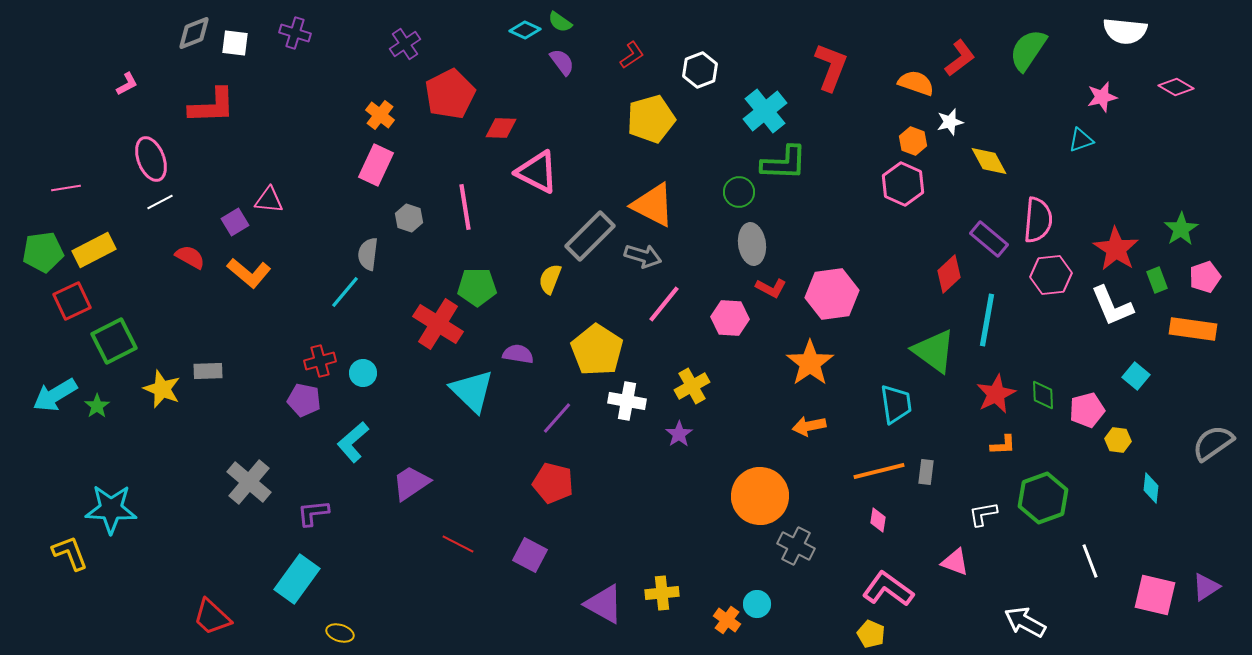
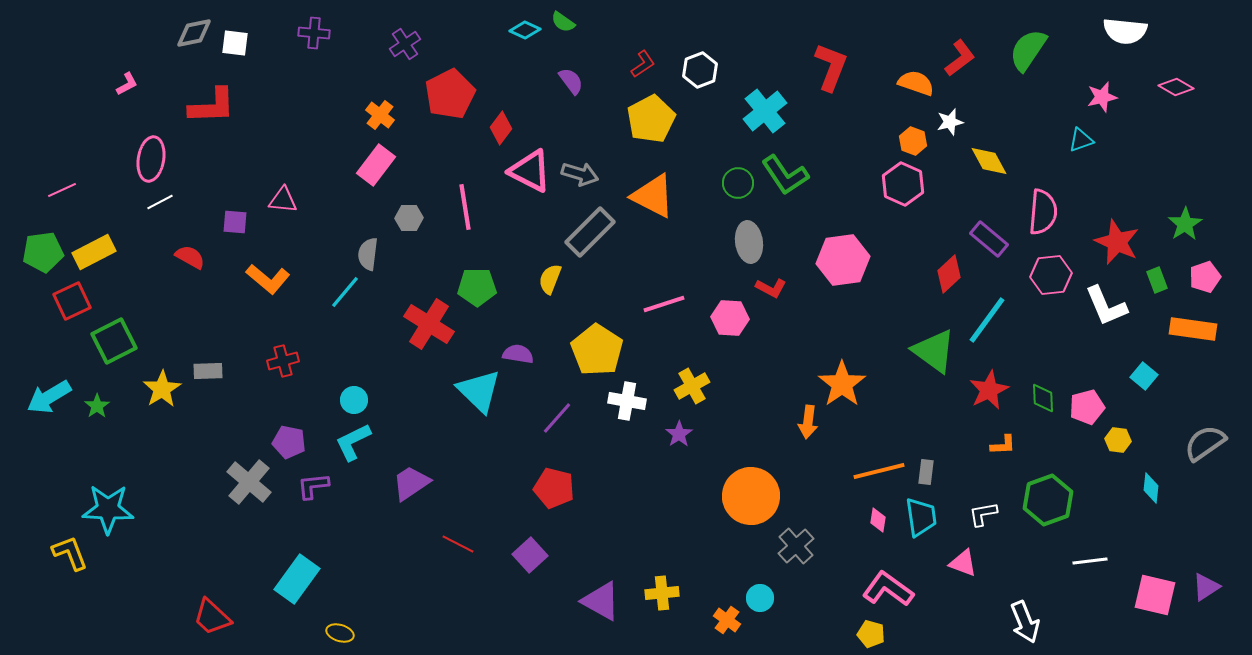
green semicircle at (560, 22): moved 3 px right
gray diamond at (194, 33): rotated 9 degrees clockwise
purple cross at (295, 33): moved 19 px right; rotated 12 degrees counterclockwise
red L-shape at (632, 55): moved 11 px right, 9 px down
purple semicircle at (562, 62): moved 9 px right, 19 px down
yellow pentagon at (651, 119): rotated 12 degrees counterclockwise
red diamond at (501, 128): rotated 56 degrees counterclockwise
pink ellipse at (151, 159): rotated 30 degrees clockwise
green L-shape at (784, 163): moved 1 px right, 12 px down; rotated 54 degrees clockwise
pink rectangle at (376, 165): rotated 12 degrees clockwise
pink triangle at (537, 172): moved 7 px left, 1 px up
pink line at (66, 188): moved 4 px left, 2 px down; rotated 16 degrees counterclockwise
green circle at (739, 192): moved 1 px left, 9 px up
pink triangle at (269, 200): moved 14 px right
orange triangle at (653, 205): moved 9 px up
gray hexagon at (409, 218): rotated 20 degrees counterclockwise
pink semicircle at (1038, 220): moved 5 px right, 8 px up
purple square at (235, 222): rotated 36 degrees clockwise
green star at (1181, 229): moved 4 px right, 5 px up
gray rectangle at (590, 236): moved 4 px up
gray ellipse at (752, 244): moved 3 px left, 2 px up
red star at (1116, 249): moved 1 px right, 7 px up; rotated 9 degrees counterclockwise
yellow rectangle at (94, 250): moved 2 px down
gray arrow at (643, 256): moved 63 px left, 82 px up
orange L-shape at (249, 273): moved 19 px right, 6 px down
pink hexagon at (832, 294): moved 11 px right, 34 px up
pink line at (664, 304): rotated 33 degrees clockwise
white L-shape at (1112, 306): moved 6 px left
cyan line at (987, 320): rotated 26 degrees clockwise
red cross at (438, 324): moved 9 px left
red cross at (320, 361): moved 37 px left
orange star at (810, 363): moved 32 px right, 21 px down
cyan circle at (363, 373): moved 9 px left, 27 px down
cyan square at (1136, 376): moved 8 px right
yellow star at (162, 389): rotated 18 degrees clockwise
cyan triangle at (472, 391): moved 7 px right
red star at (996, 394): moved 7 px left, 4 px up
cyan arrow at (55, 395): moved 6 px left, 2 px down
green diamond at (1043, 395): moved 3 px down
purple pentagon at (304, 400): moved 15 px left, 42 px down
cyan trapezoid at (896, 404): moved 25 px right, 113 px down
pink pentagon at (1087, 410): moved 3 px up
orange arrow at (809, 426): moved 1 px left, 4 px up; rotated 72 degrees counterclockwise
cyan L-shape at (353, 442): rotated 15 degrees clockwise
gray semicircle at (1213, 443): moved 8 px left
red pentagon at (553, 483): moved 1 px right, 5 px down
orange circle at (760, 496): moved 9 px left
green hexagon at (1043, 498): moved 5 px right, 2 px down
cyan star at (111, 509): moved 3 px left
purple L-shape at (313, 513): moved 27 px up
gray cross at (796, 546): rotated 21 degrees clockwise
purple square at (530, 555): rotated 20 degrees clockwise
white line at (1090, 561): rotated 76 degrees counterclockwise
pink triangle at (955, 562): moved 8 px right, 1 px down
purple triangle at (604, 604): moved 3 px left, 3 px up
cyan circle at (757, 604): moved 3 px right, 6 px up
white arrow at (1025, 622): rotated 141 degrees counterclockwise
yellow pentagon at (871, 634): rotated 8 degrees counterclockwise
